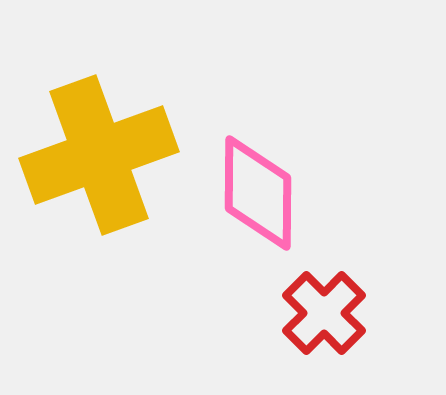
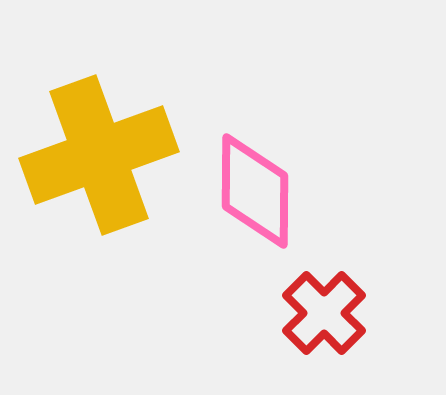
pink diamond: moved 3 px left, 2 px up
